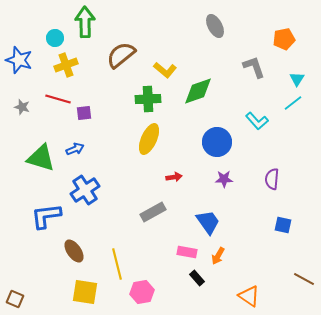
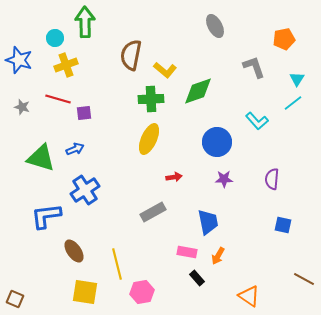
brown semicircle: moved 10 px right; rotated 40 degrees counterclockwise
green cross: moved 3 px right
blue trapezoid: rotated 24 degrees clockwise
